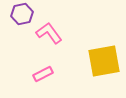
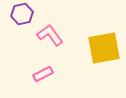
pink L-shape: moved 1 px right, 2 px down
yellow square: moved 13 px up
